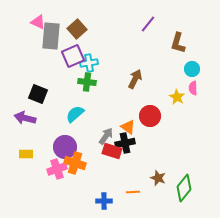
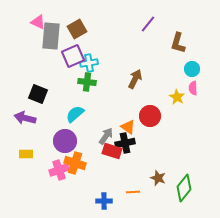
brown square: rotated 12 degrees clockwise
purple circle: moved 6 px up
pink cross: moved 2 px right, 1 px down
